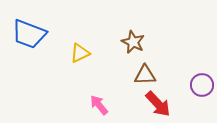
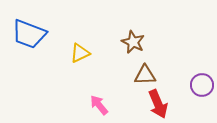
red arrow: rotated 20 degrees clockwise
